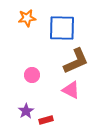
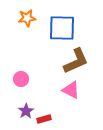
pink circle: moved 11 px left, 4 px down
red rectangle: moved 2 px left, 1 px up
